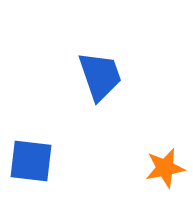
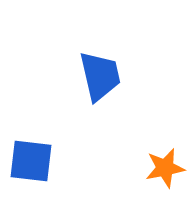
blue trapezoid: rotated 6 degrees clockwise
